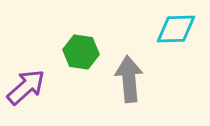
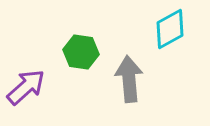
cyan diamond: moved 6 px left; rotated 27 degrees counterclockwise
